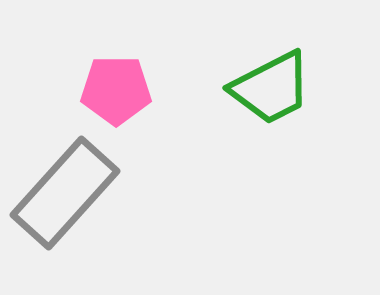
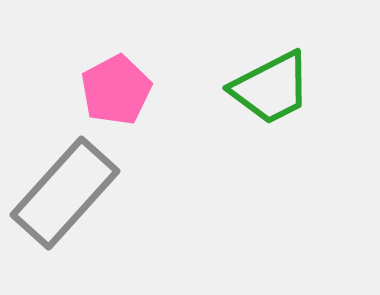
pink pentagon: rotated 28 degrees counterclockwise
